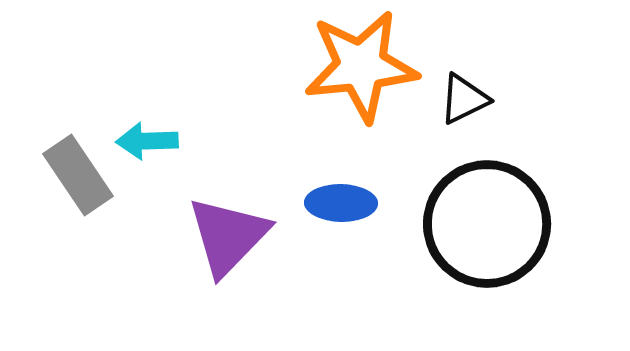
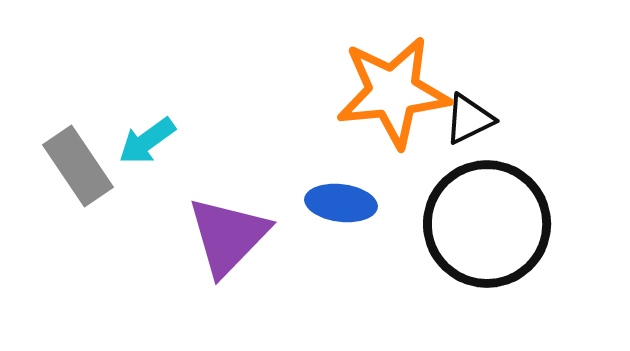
orange star: moved 32 px right, 26 px down
black triangle: moved 5 px right, 20 px down
cyan arrow: rotated 34 degrees counterclockwise
gray rectangle: moved 9 px up
blue ellipse: rotated 6 degrees clockwise
